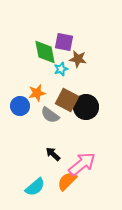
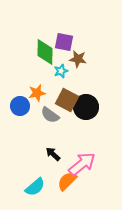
green diamond: rotated 12 degrees clockwise
cyan star: moved 2 px down
